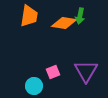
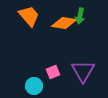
orange trapezoid: rotated 50 degrees counterclockwise
purple triangle: moved 3 px left
